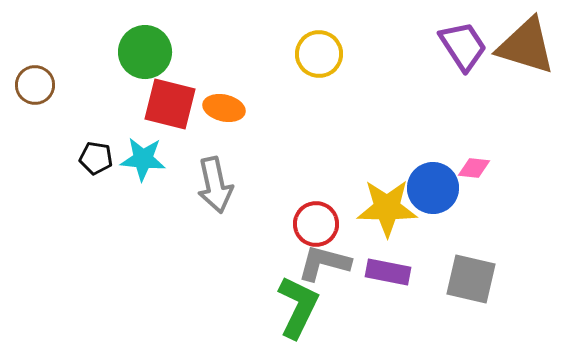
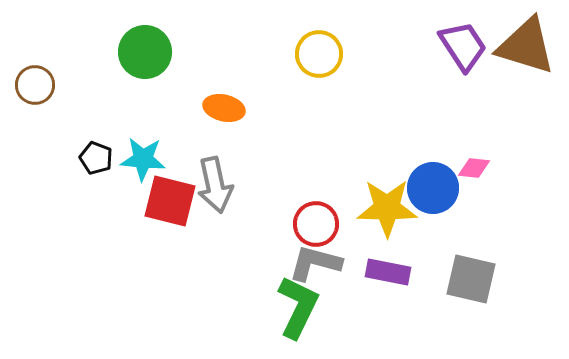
red square: moved 97 px down
black pentagon: rotated 12 degrees clockwise
gray L-shape: moved 9 px left
